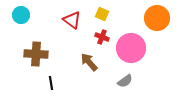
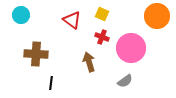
orange circle: moved 2 px up
brown arrow: rotated 24 degrees clockwise
black line: rotated 16 degrees clockwise
